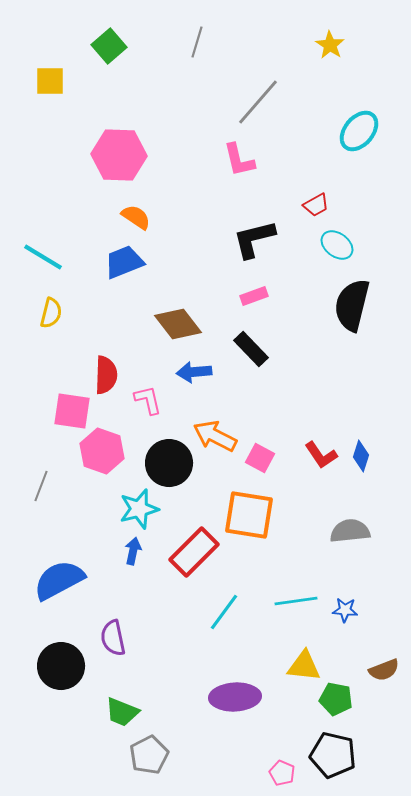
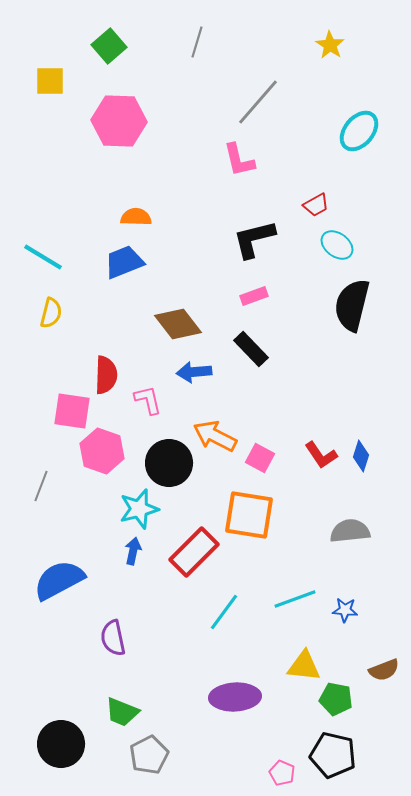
pink hexagon at (119, 155): moved 34 px up
orange semicircle at (136, 217): rotated 32 degrees counterclockwise
cyan line at (296, 601): moved 1 px left, 2 px up; rotated 12 degrees counterclockwise
black circle at (61, 666): moved 78 px down
